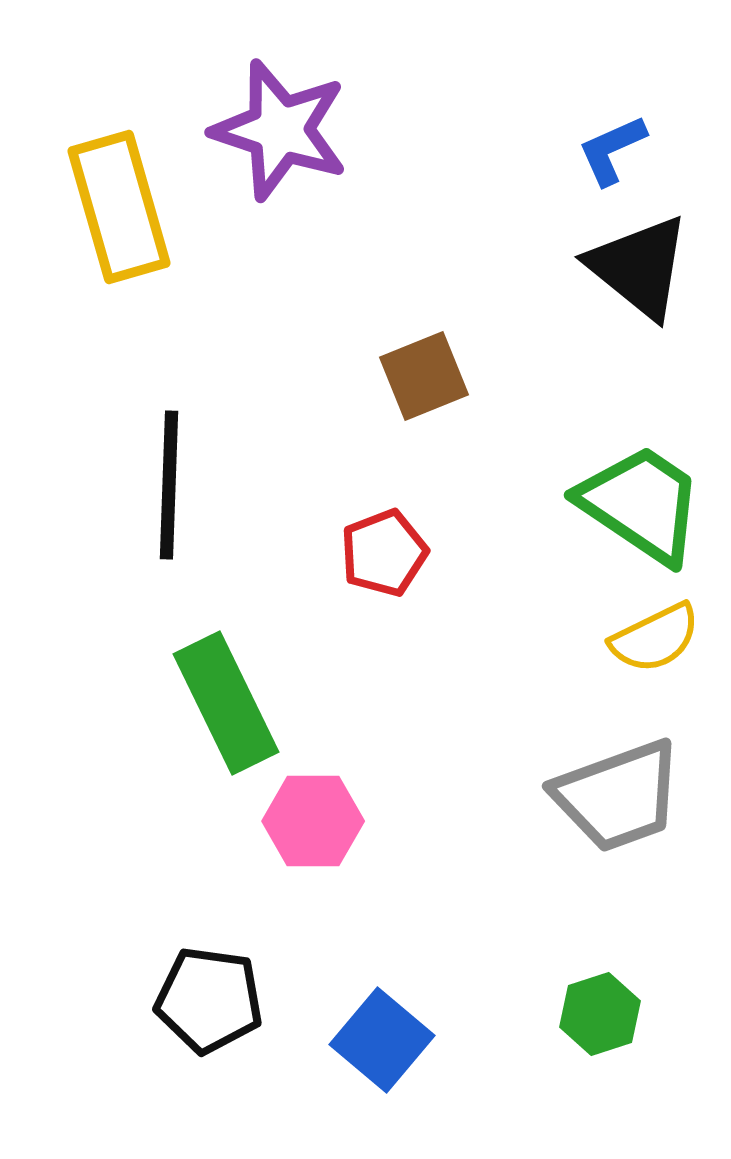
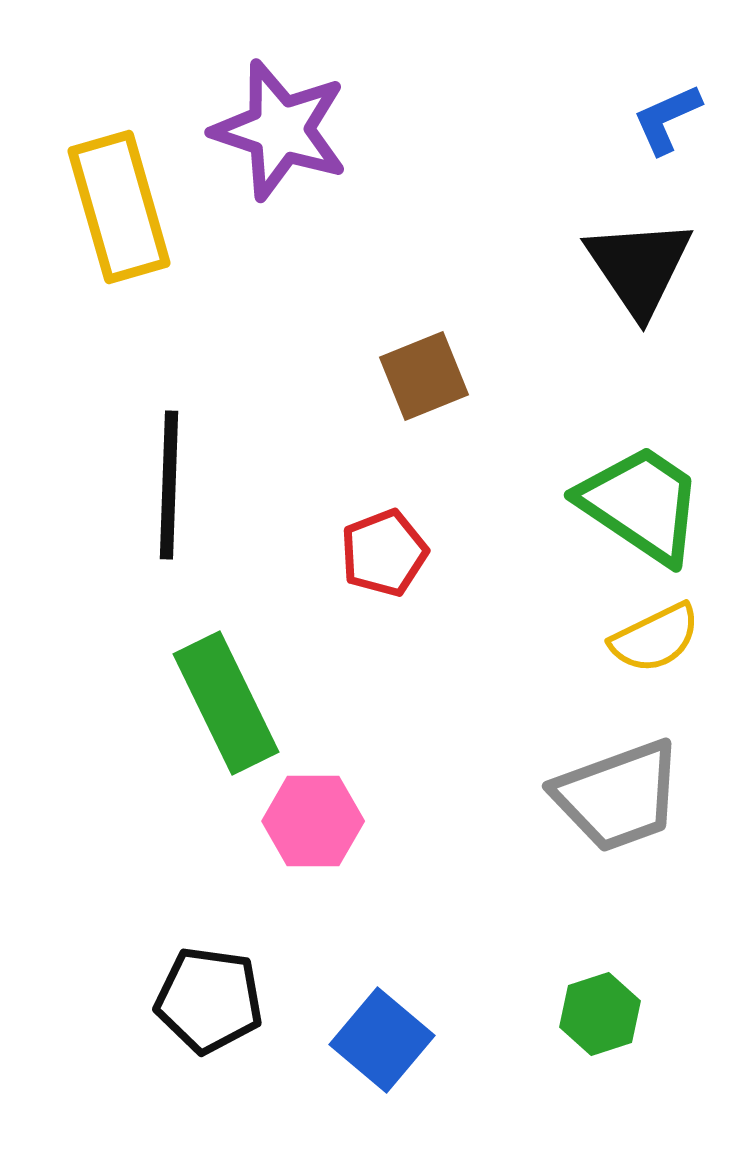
blue L-shape: moved 55 px right, 31 px up
black triangle: rotated 17 degrees clockwise
